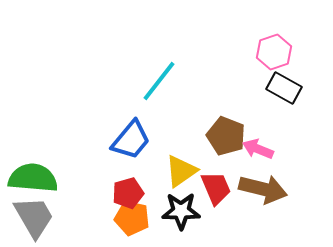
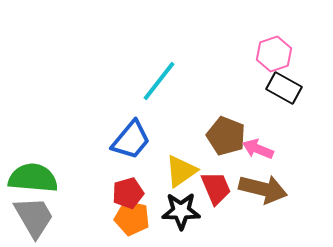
pink hexagon: moved 2 px down
